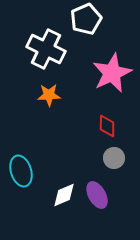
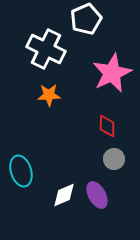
gray circle: moved 1 px down
